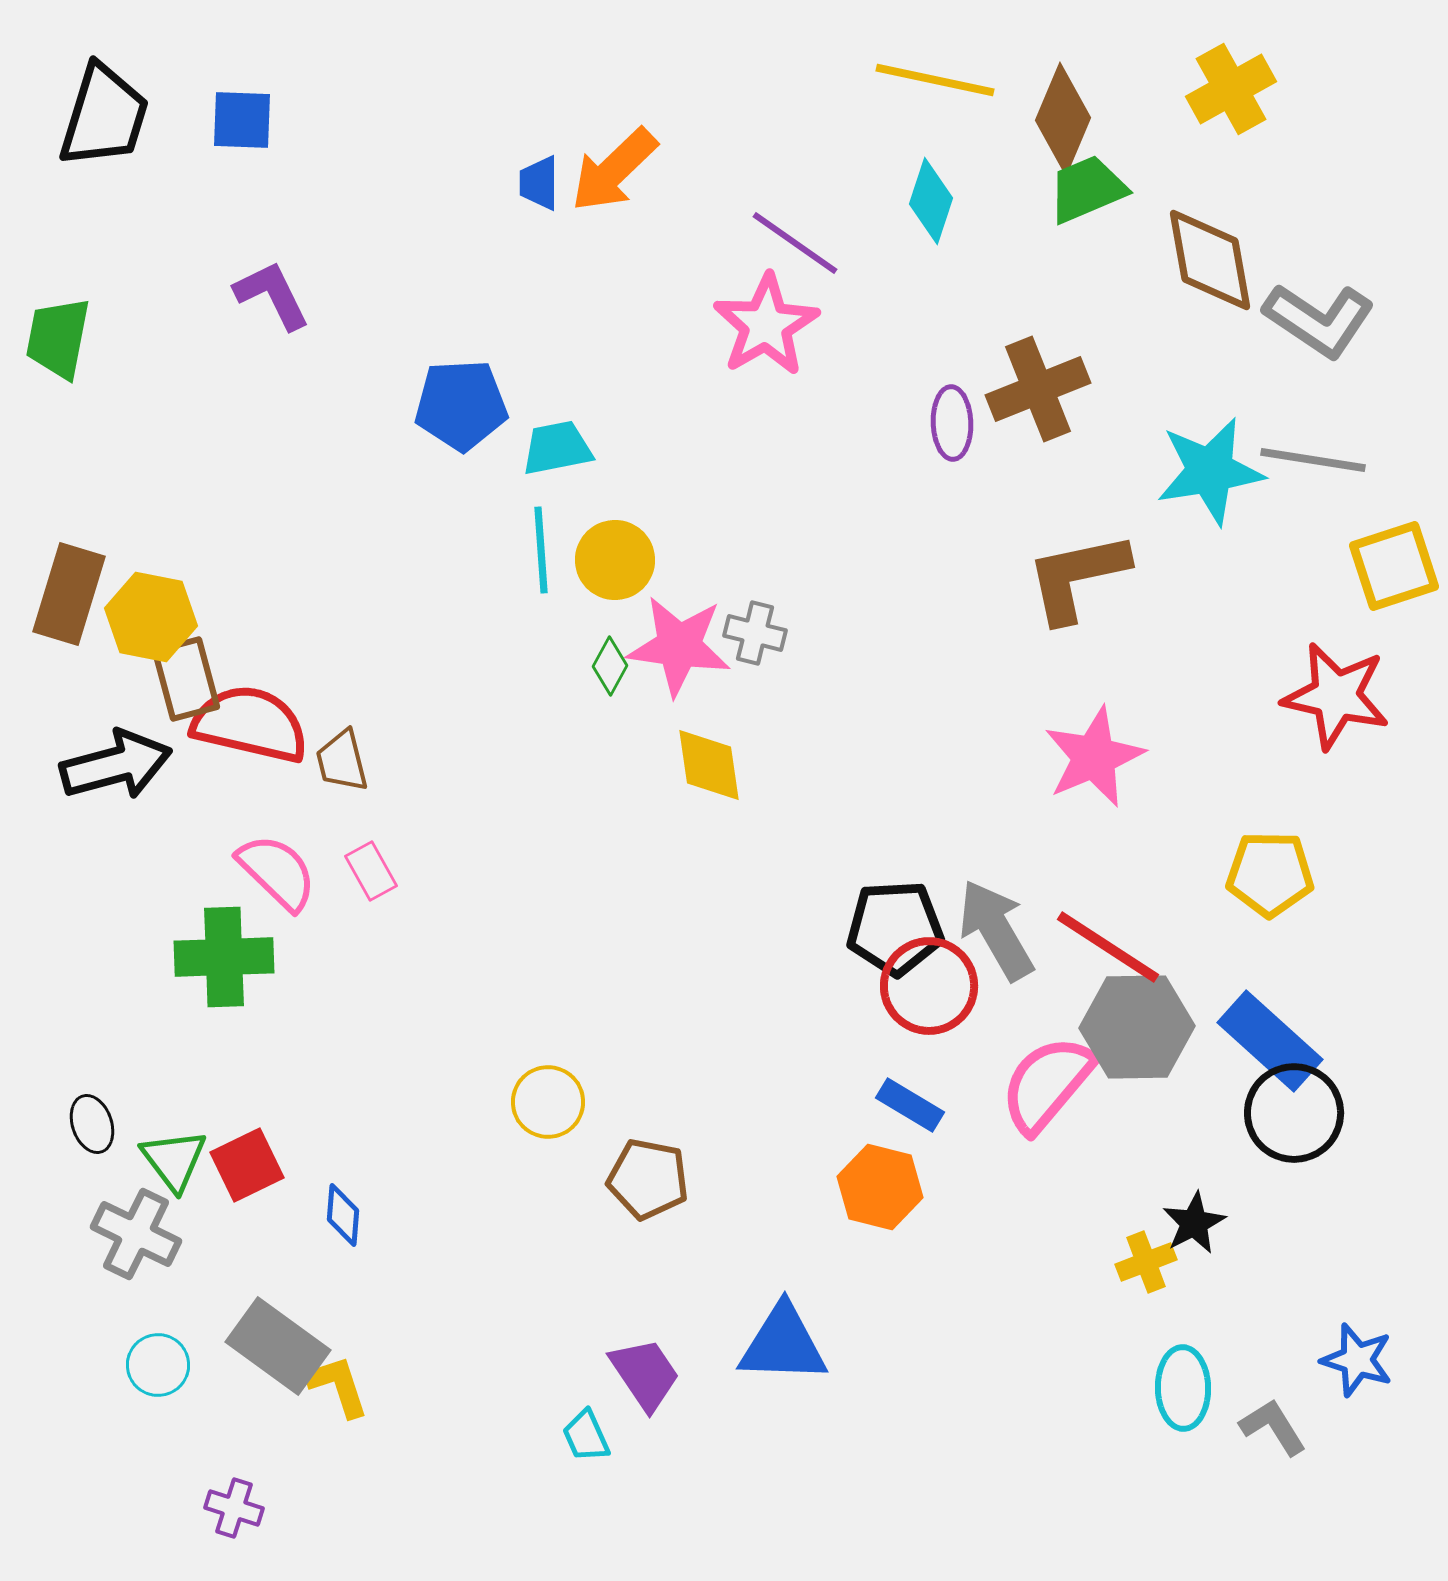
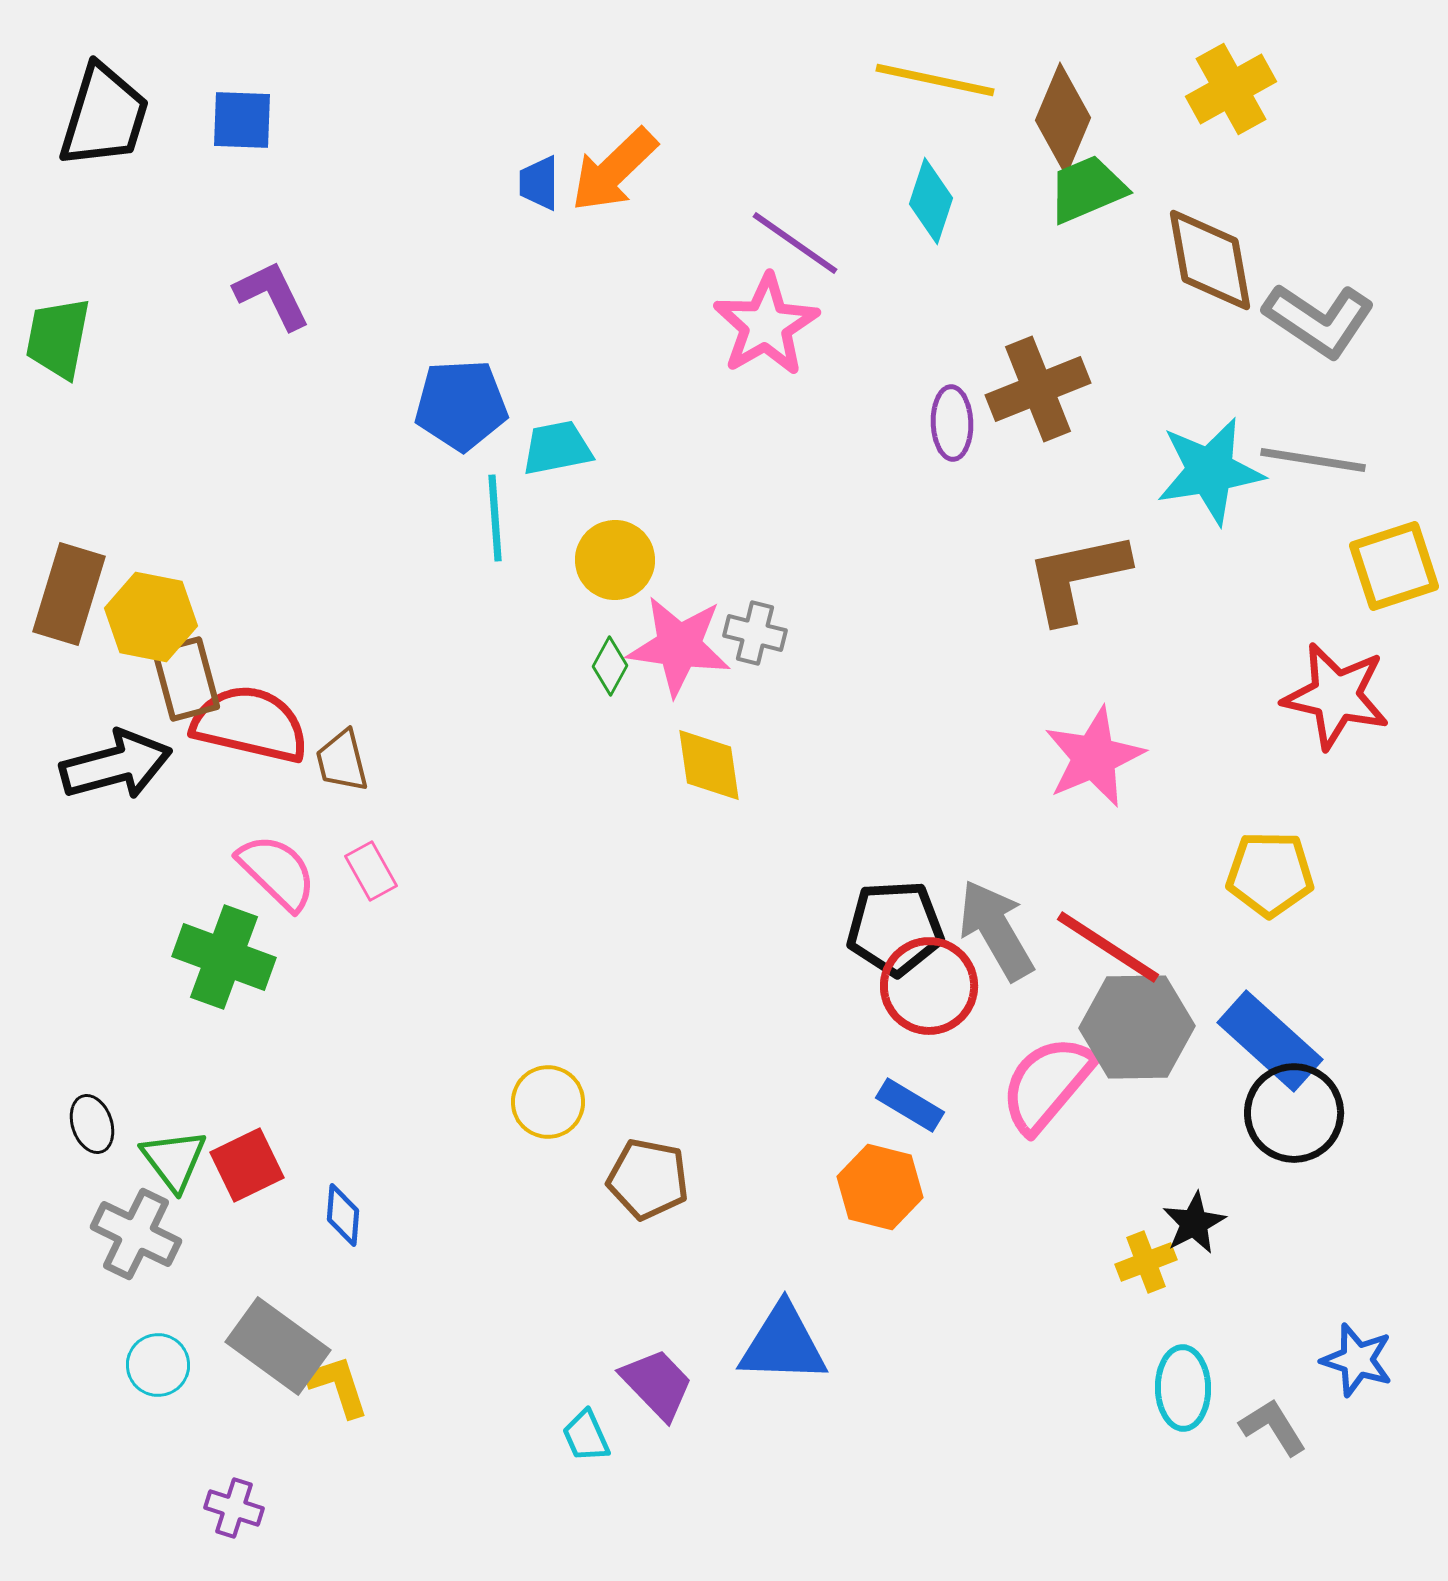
cyan line at (541, 550): moved 46 px left, 32 px up
green cross at (224, 957): rotated 22 degrees clockwise
purple trapezoid at (645, 1374): moved 12 px right, 10 px down; rotated 10 degrees counterclockwise
